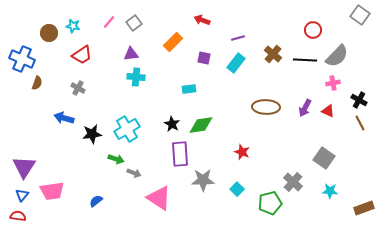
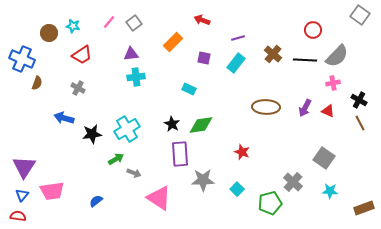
cyan cross at (136, 77): rotated 12 degrees counterclockwise
cyan rectangle at (189, 89): rotated 32 degrees clockwise
green arrow at (116, 159): rotated 49 degrees counterclockwise
